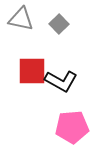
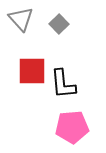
gray triangle: rotated 36 degrees clockwise
black L-shape: moved 2 px right, 3 px down; rotated 56 degrees clockwise
